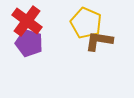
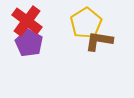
yellow pentagon: rotated 16 degrees clockwise
purple pentagon: rotated 12 degrees clockwise
